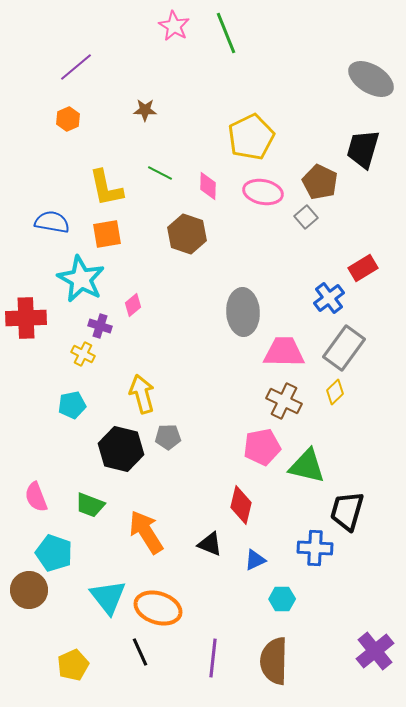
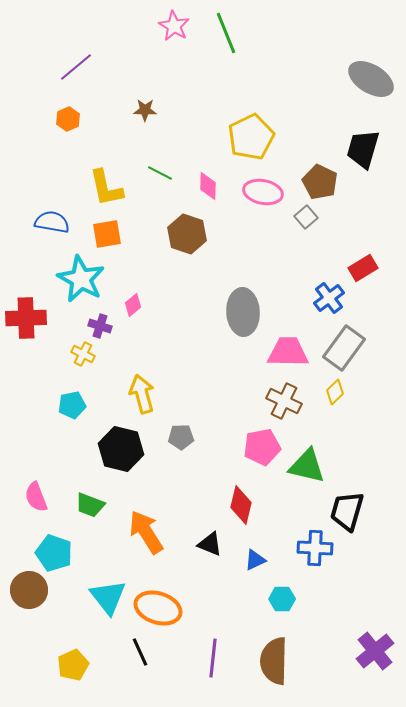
pink trapezoid at (284, 352): moved 4 px right
gray pentagon at (168, 437): moved 13 px right
